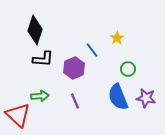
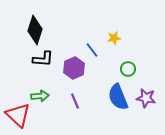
yellow star: moved 3 px left; rotated 24 degrees clockwise
